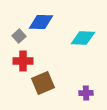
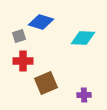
blue diamond: rotated 15 degrees clockwise
gray square: rotated 24 degrees clockwise
brown square: moved 3 px right
purple cross: moved 2 px left, 2 px down
